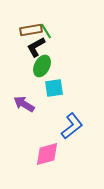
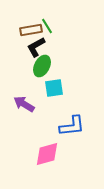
green line: moved 1 px right, 5 px up
blue L-shape: rotated 32 degrees clockwise
